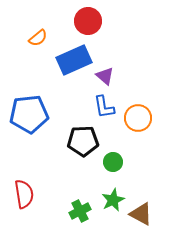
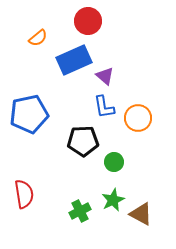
blue pentagon: rotated 6 degrees counterclockwise
green circle: moved 1 px right
